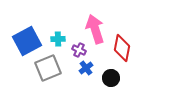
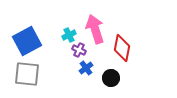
cyan cross: moved 11 px right, 4 px up; rotated 24 degrees counterclockwise
gray square: moved 21 px left, 6 px down; rotated 28 degrees clockwise
